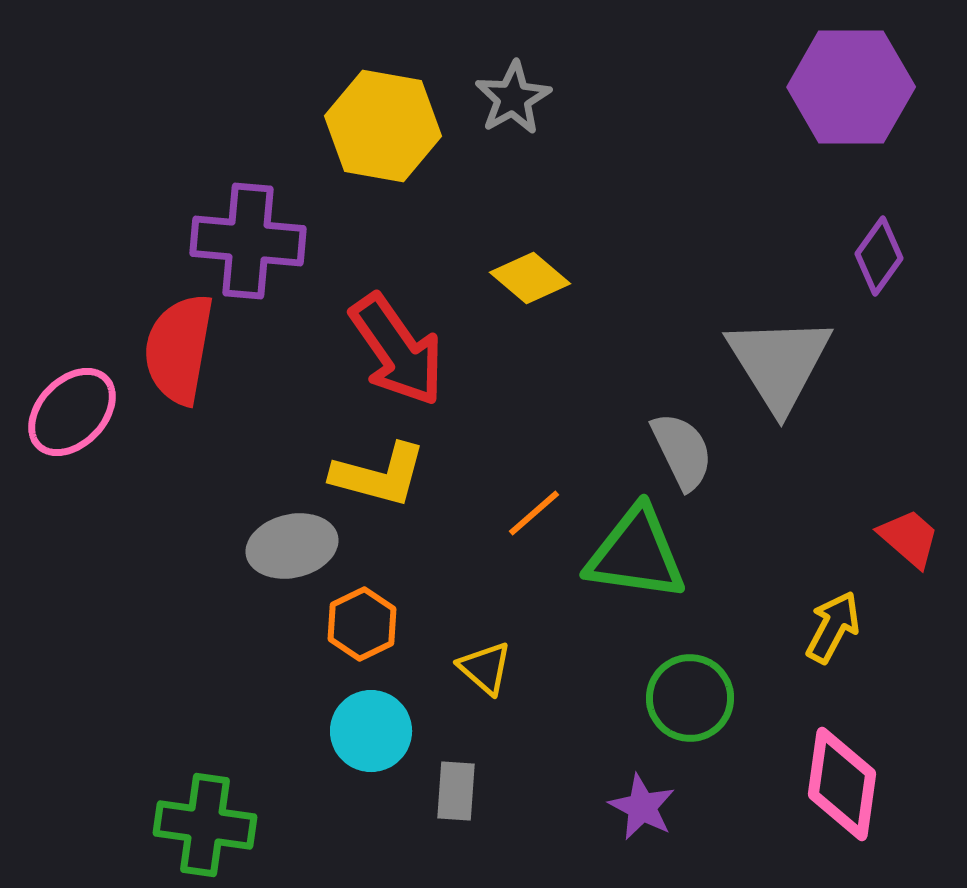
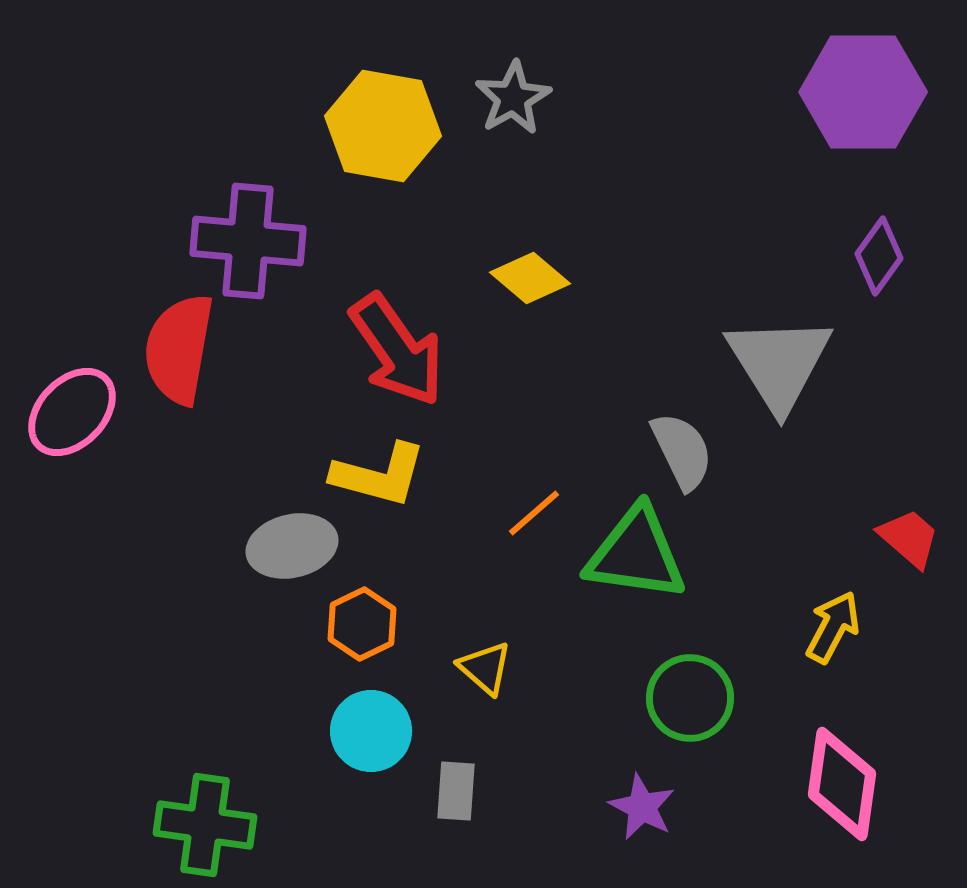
purple hexagon: moved 12 px right, 5 px down
